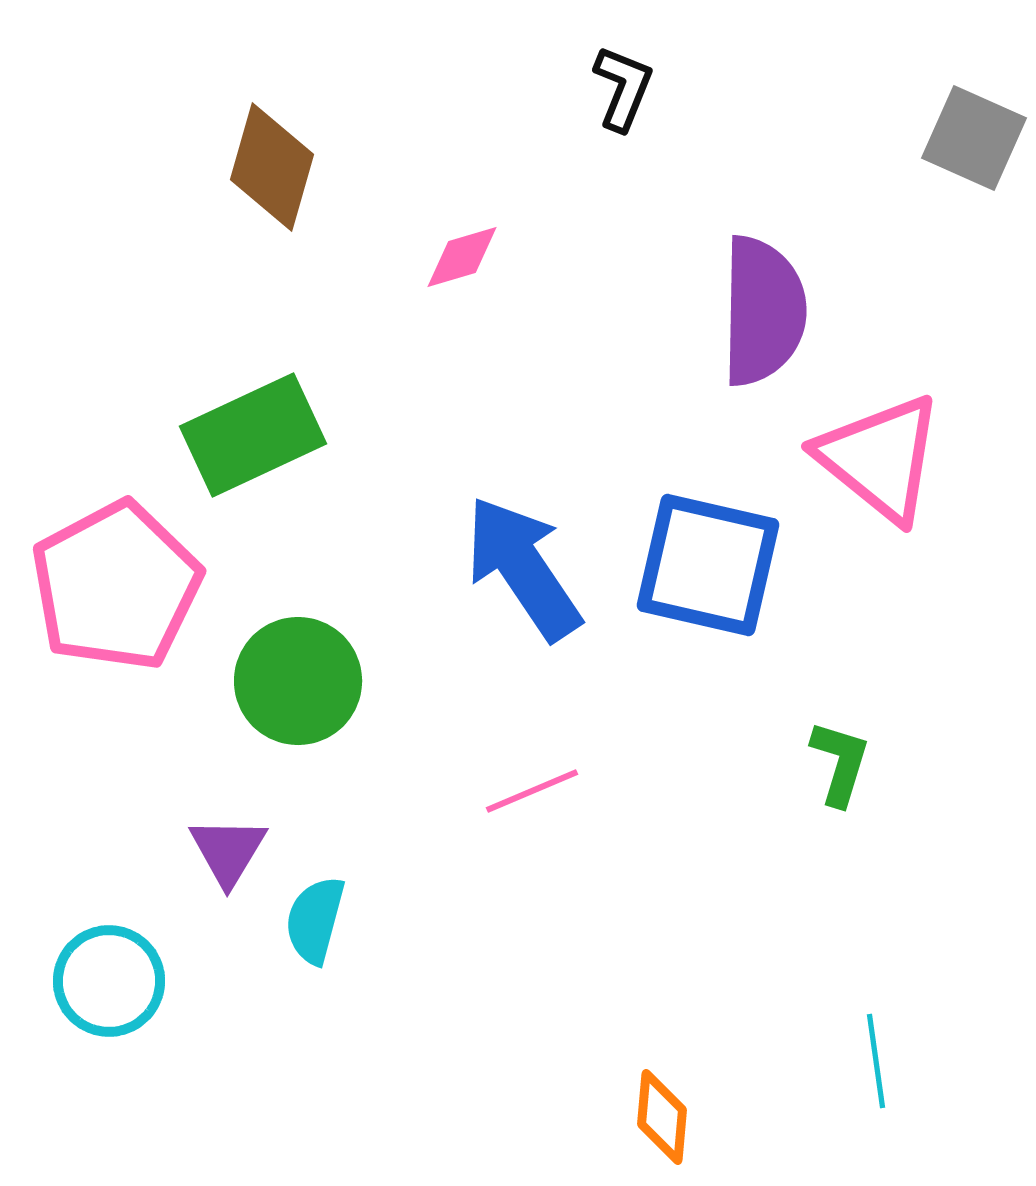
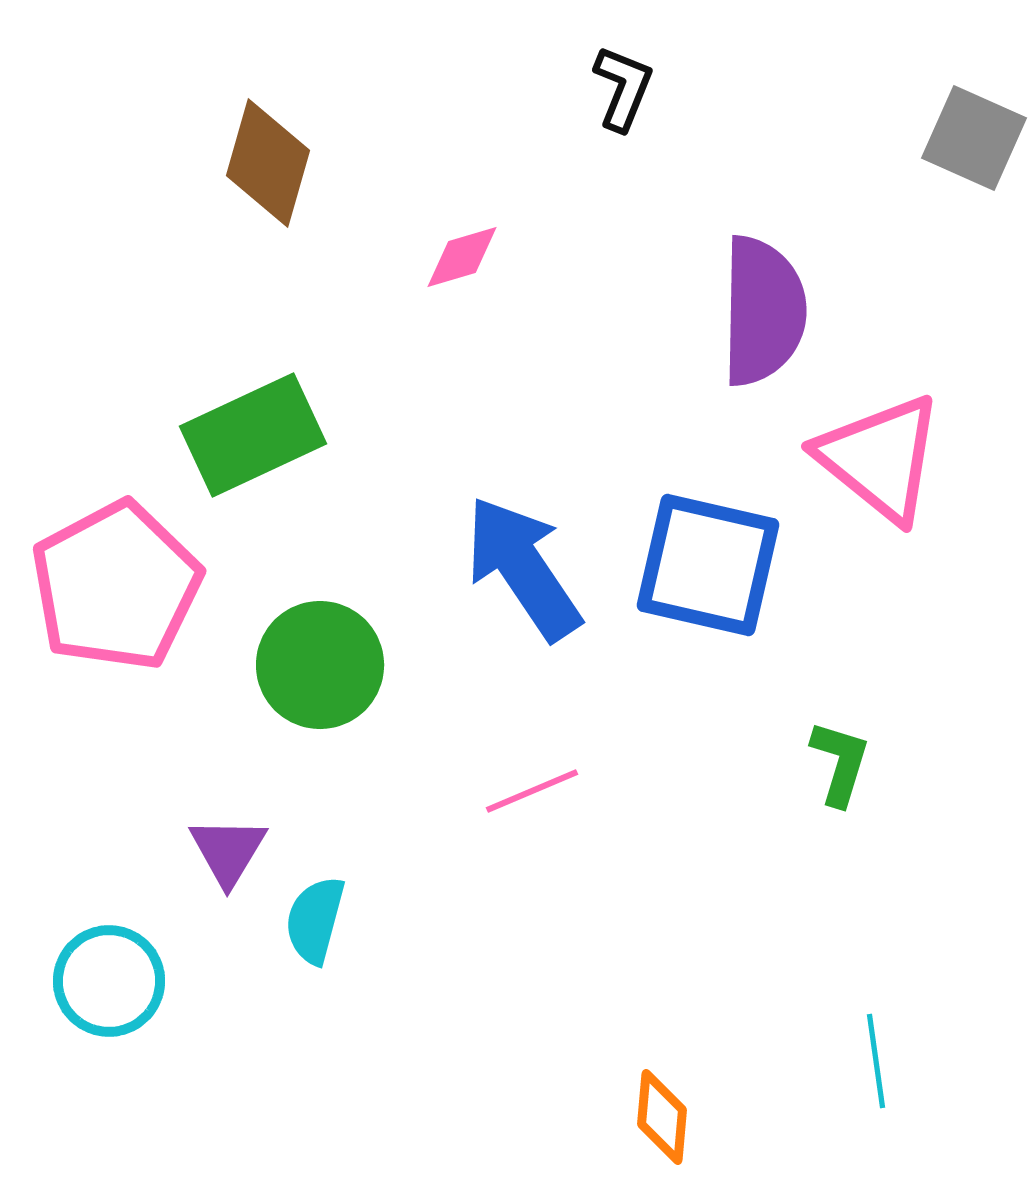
brown diamond: moved 4 px left, 4 px up
green circle: moved 22 px right, 16 px up
